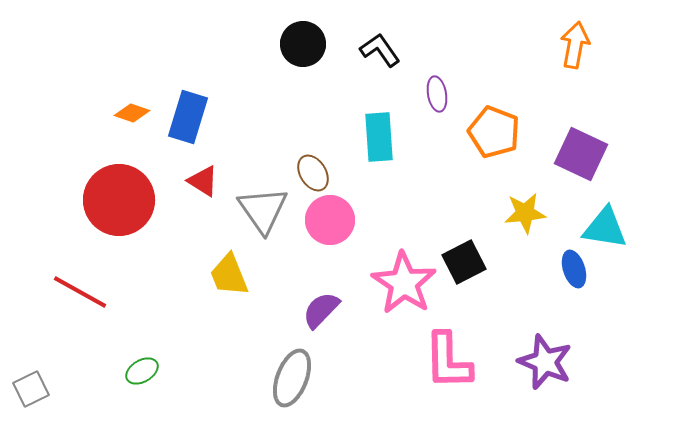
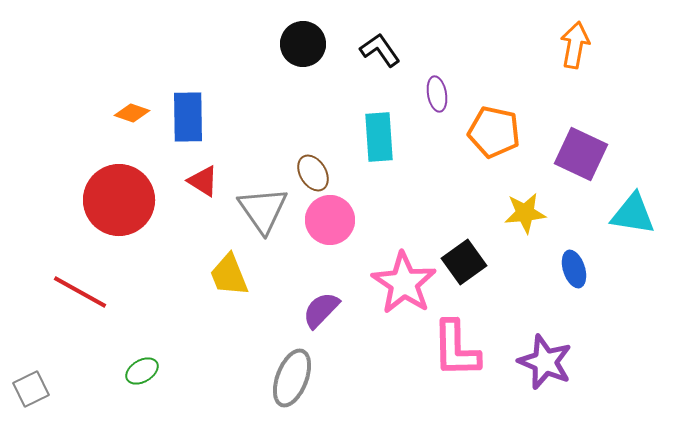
blue rectangle: rotated 18 degrees counterclockwise
orange pentagon: rotated 9 degrees counterclockwise
cyan triangle: moved 28 px right, 14 px up
black square: rotated 9 degrees counterclockwise
pink L-shape: moved 8 px right, 12 px up
